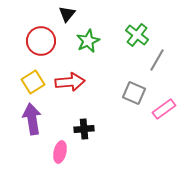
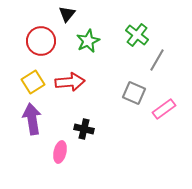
black cross: rotated 18 degrees clockwise
